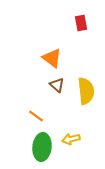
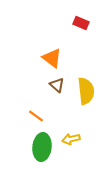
red rectangle: rotated 56 degrees counterclockwise
